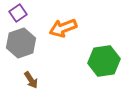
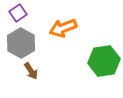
gray hexagon: rotated 12 degrees counterclockwise
brown arrow: moved 9 px up
